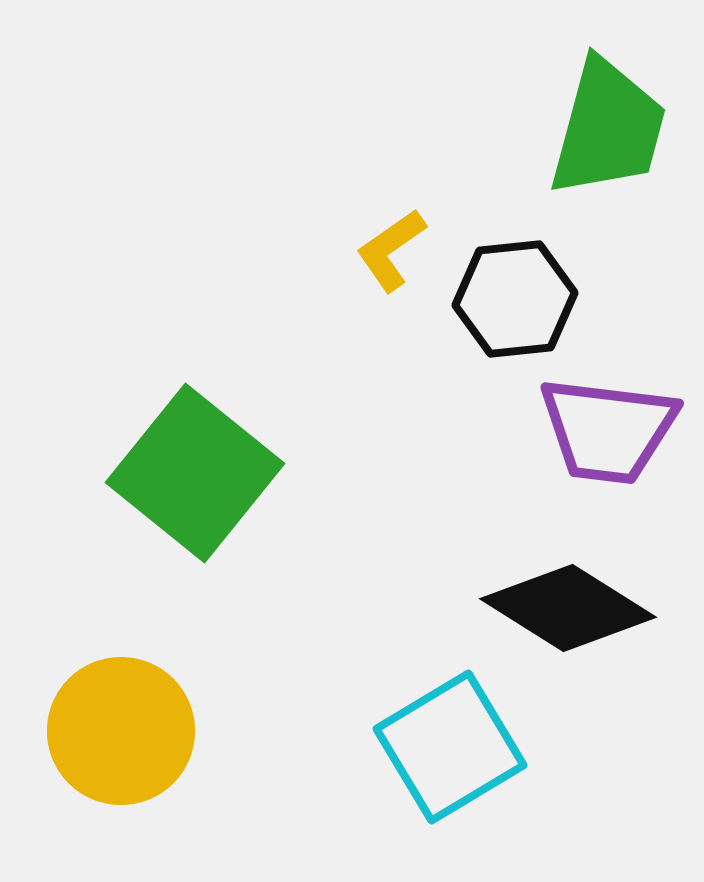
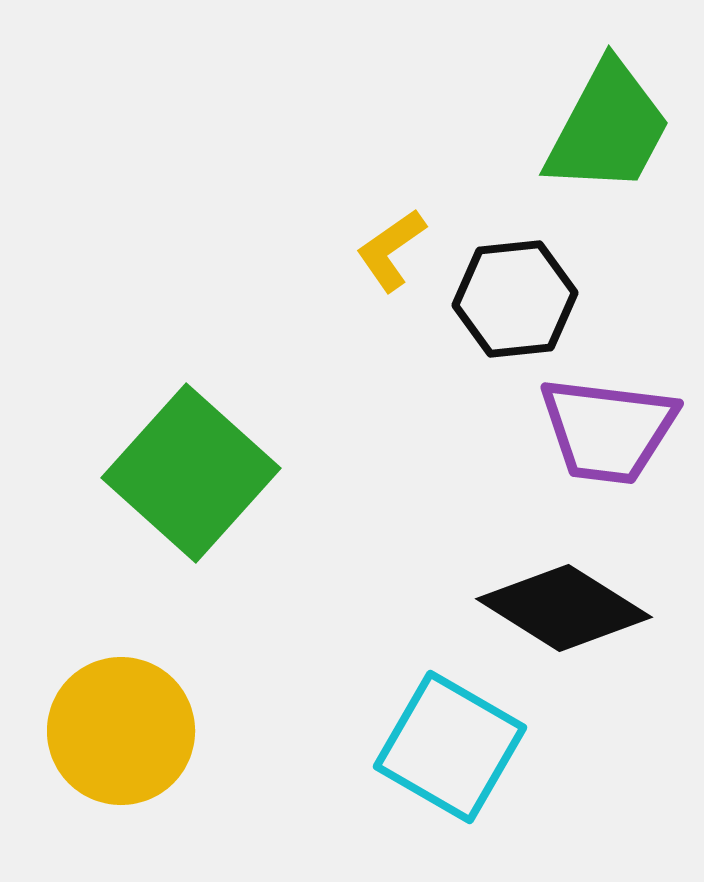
green trapezoid: rotated 13 degrees clockwise
green square: moved 4 px left; rotated 3 degrees clockwise
black diamond: moved 4 px left
cyan square: rotated 29 degrees counterclockwise
